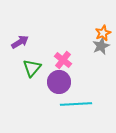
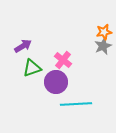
orange star: moved 1 px right, 1 px up; rotated 14 degrees clockwise
purple arrow: moved 3 px right, 4 px down
gray star: moved 2 px right
green triangle: rotated 30 degrees clockwise
purple circle: moved 3 px left
